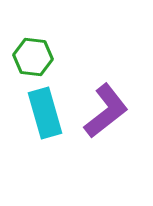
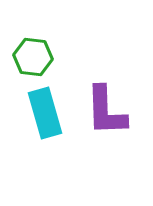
purple L-shape: rotated 126 degrees clockwise
